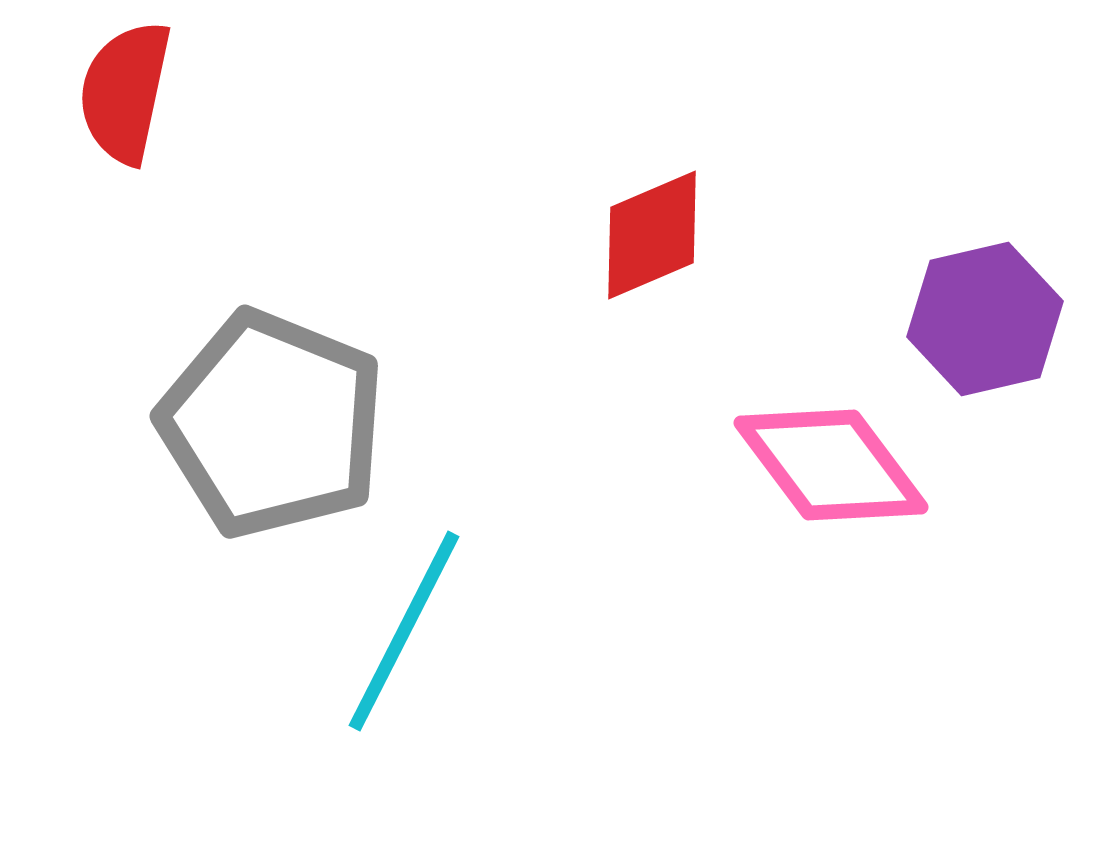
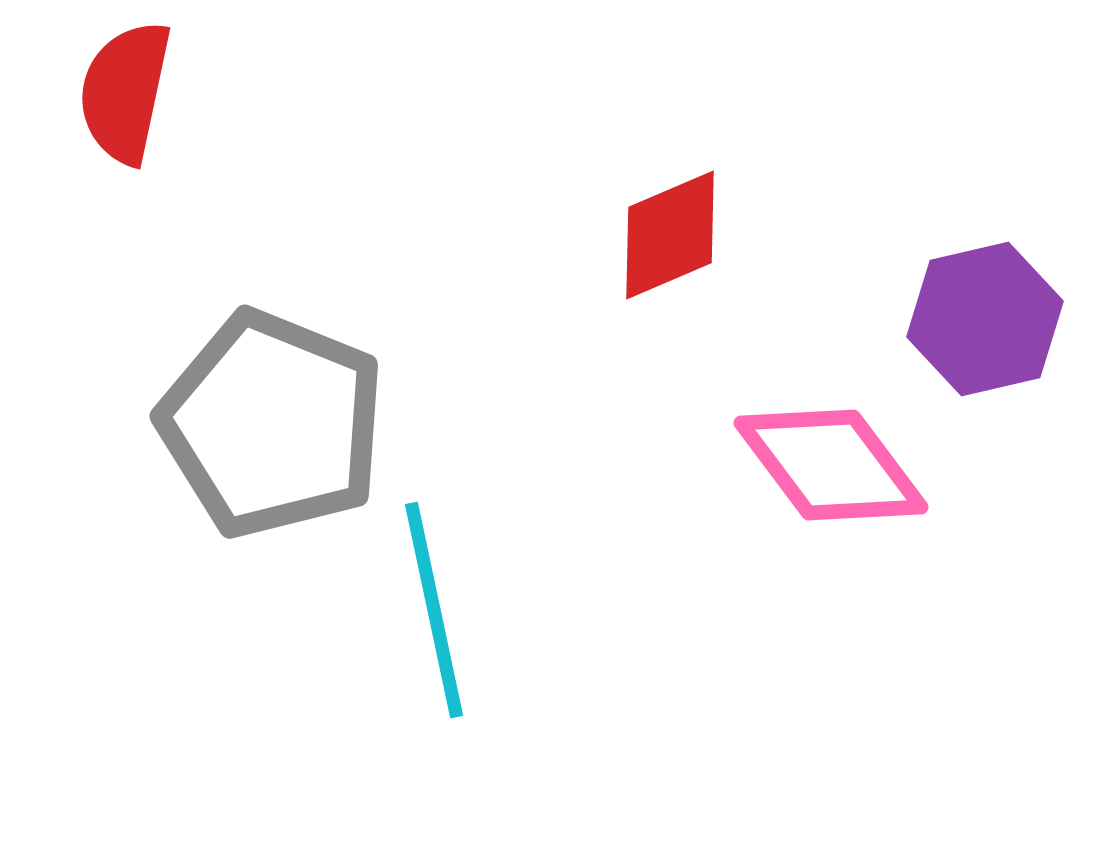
red diamond: moved 18 px right
cyan line: moved 30 px right, 21 px up; rotated 39 degrees counterclockwise
